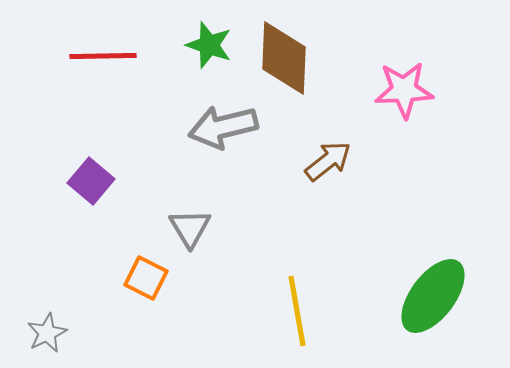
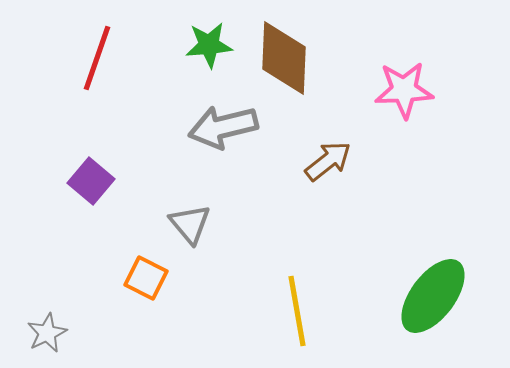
green star: rotated 24 degrees counterclockwise
red line: moved 6 px left, 2 px down; rotated 70 degrees counterclockwise
gray triangle: moved 4 px up; rotated 9 degrees counterclockwise
